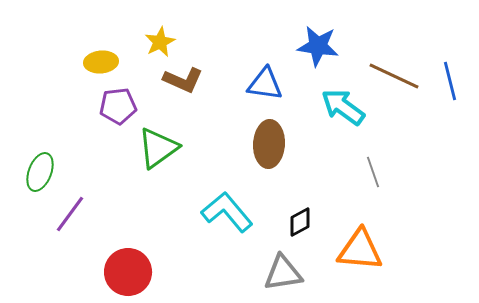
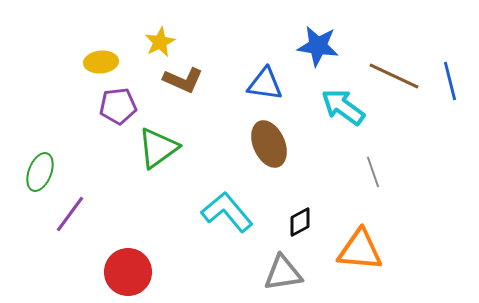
brown ellipse: rotated 27 degrees counterclockwise
